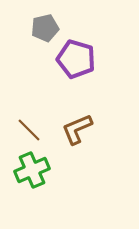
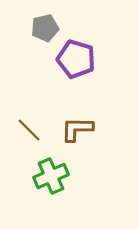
brown L-shape: rotated 24 degrees clockwise
green cross: moved 19 px right, 6 px down
